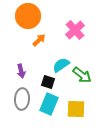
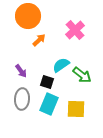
purple arrow: rotated 24 degrees counterclockwise
black square: moved 1 px left
